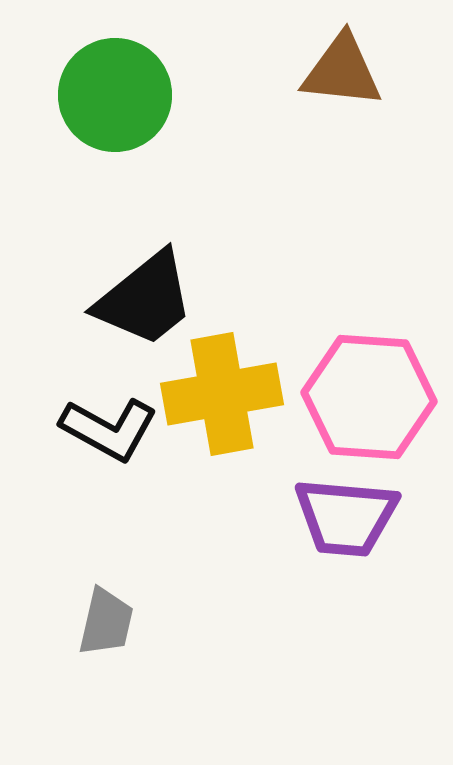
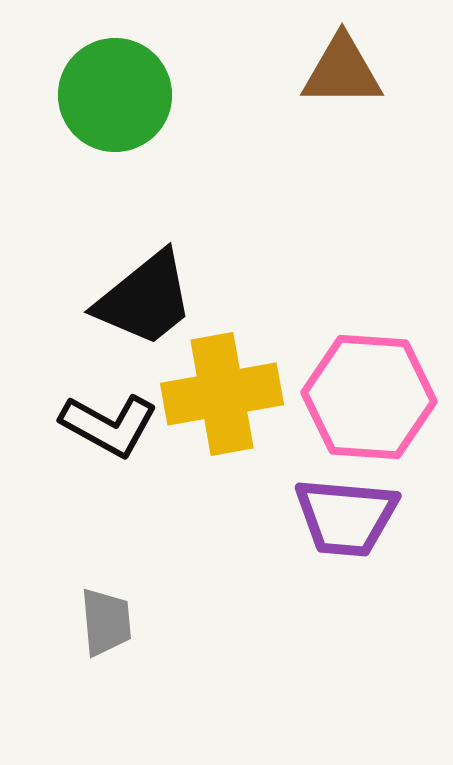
brown triangle: rotated 6 degrees counterclockwise
black L-shape: moved 4 px up
gray trapezoid: rotated 18 degrees counterclockwise
